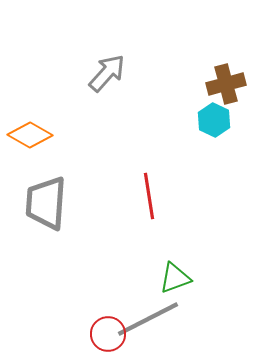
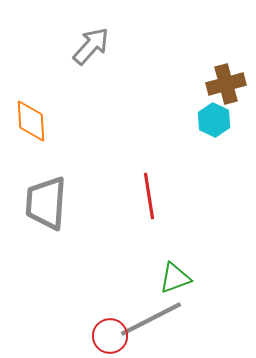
gray arrow: moved 16 px left, 27 px up
orange diamond: moved 1 px right, 14 px up; rotated 57 degrees clockwise
gray line: moved 3 px right
red circle: moved 2 px right, 2 px down
